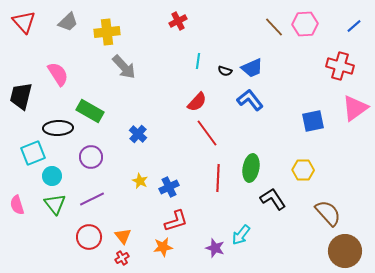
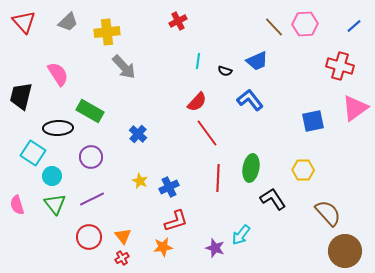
blue trapezoid at (252, 68): moved 5 px right, 7 px up
cyan square at (33, 153): rotated 35 degrees counterclockwise
